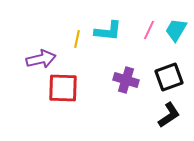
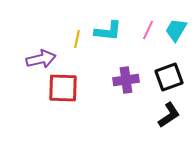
pink line: moved 1 px left
purple cross: rotated 25 degrees counterclockwise
